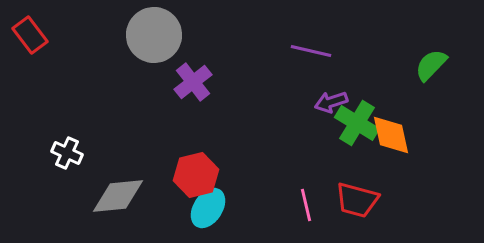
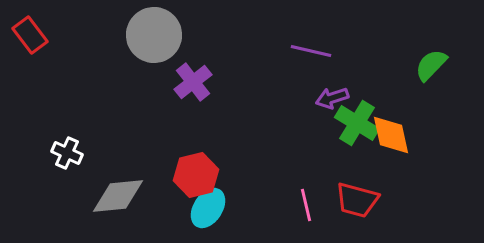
purple arrow: moved 1 px right, 4 px up
